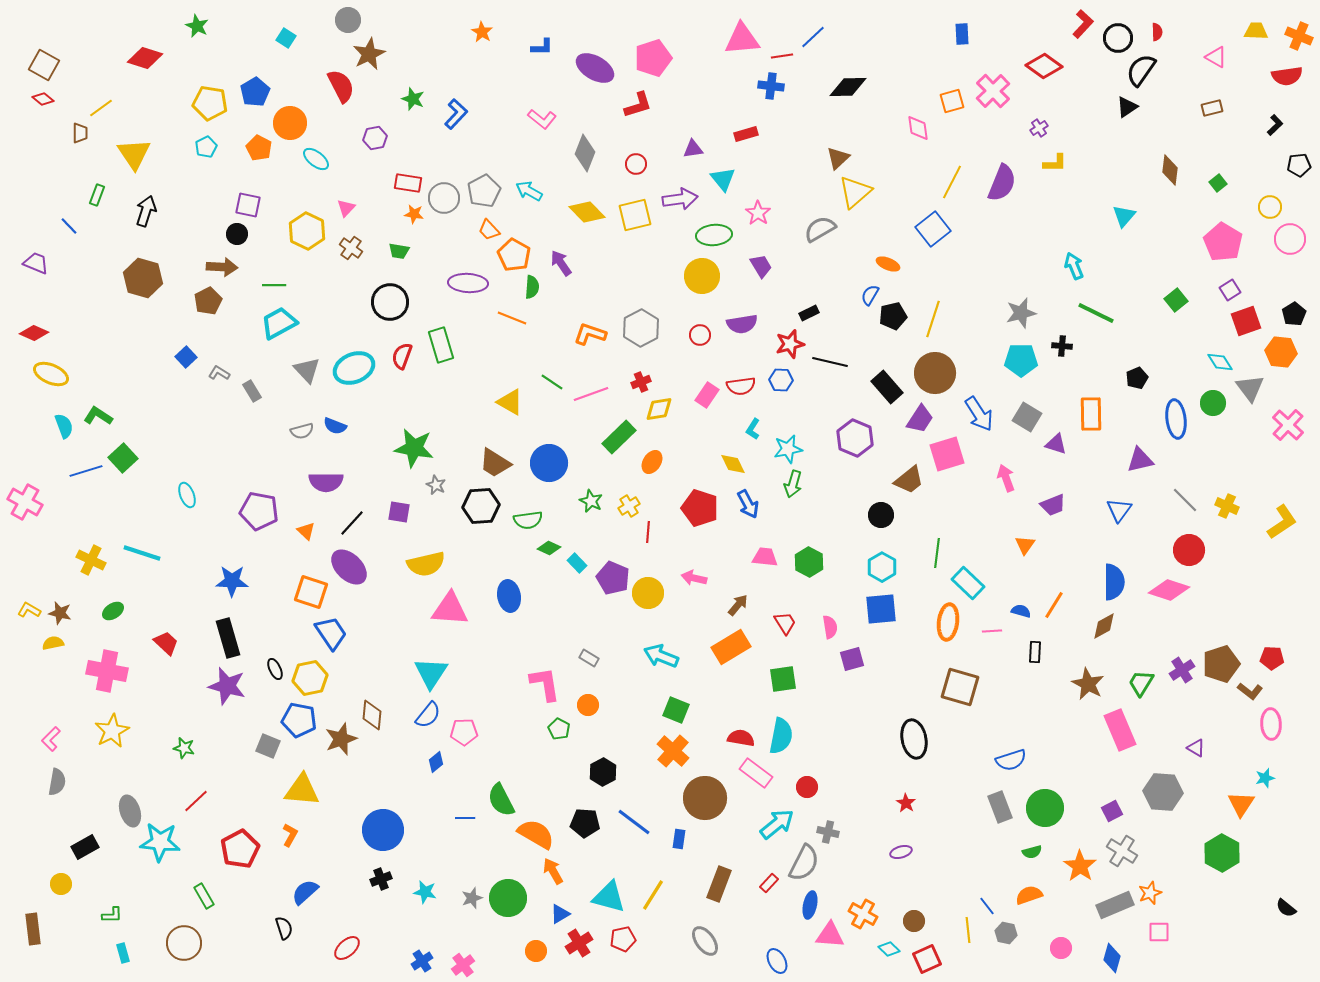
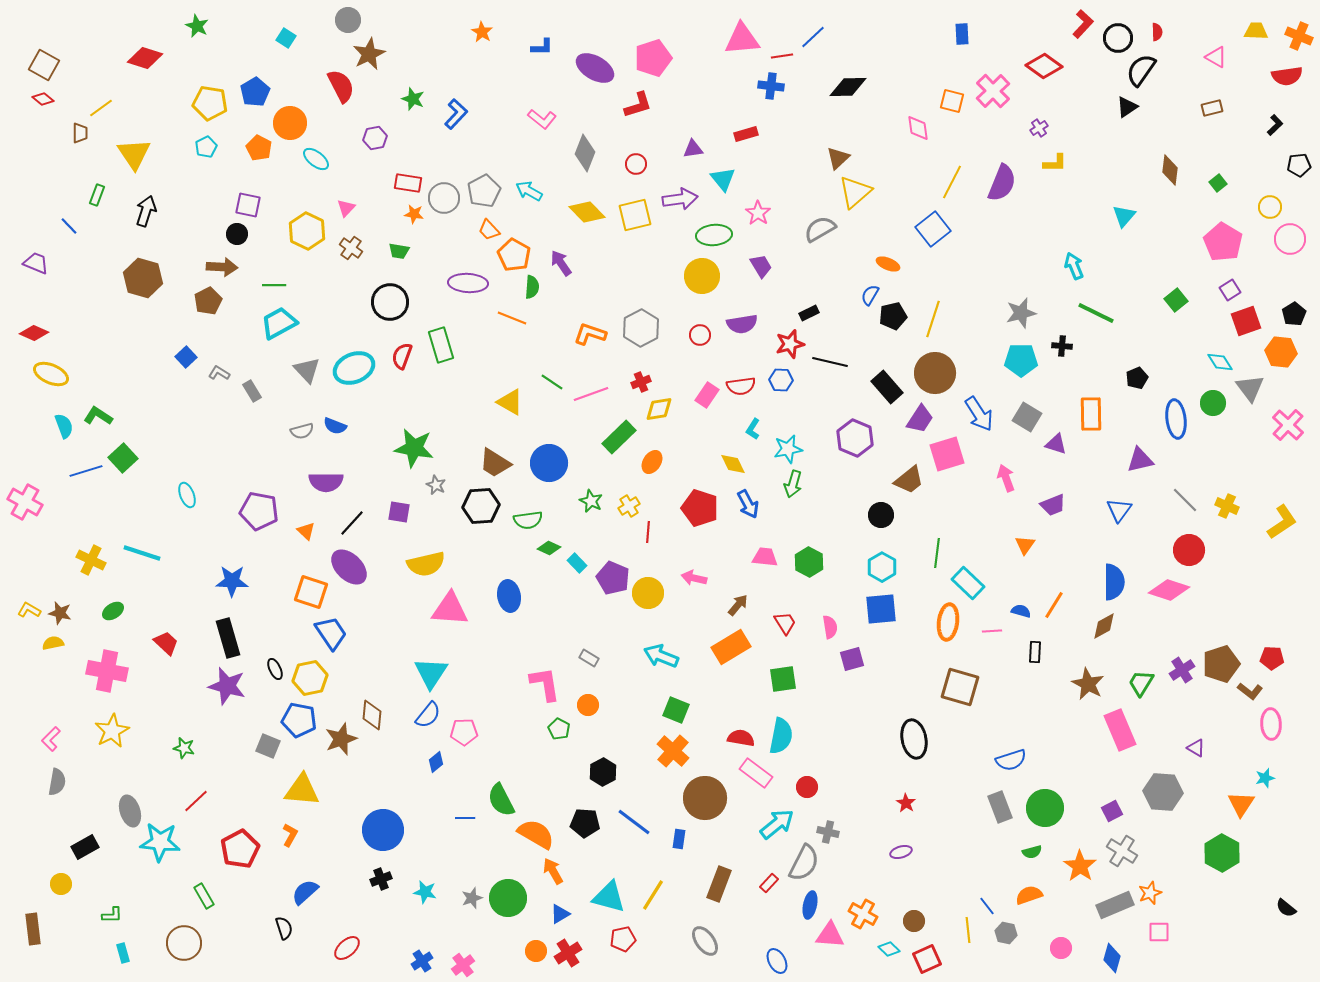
orange square at (952, 101): rotated 30 degrees clockwise
red cross at (579, 943): moved 11 px left, 10 px down
